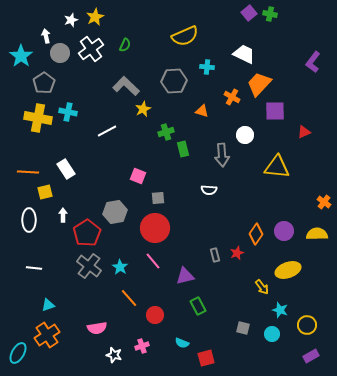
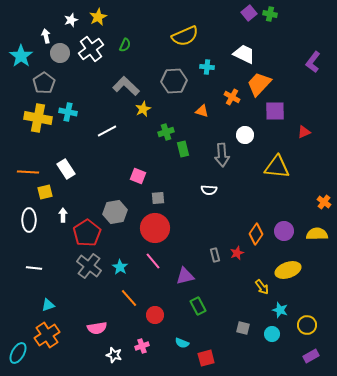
yellow star at (95, 17): moved 3 px right
